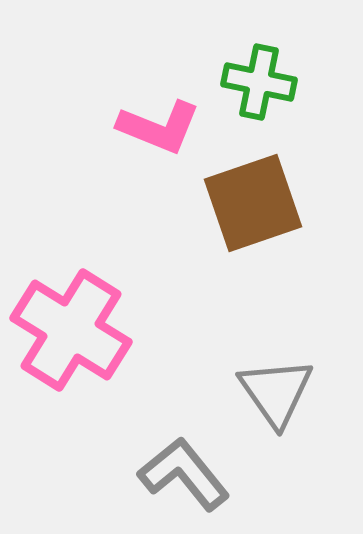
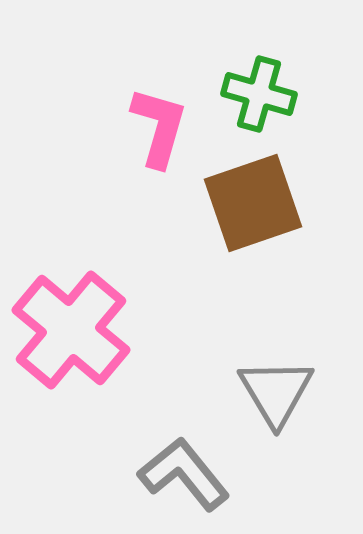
green cross: moved 12 px down; rotated 4 degrees clockwise
pink L-shape: rotated 96 degrees counterclockwise
pink cross: rotated 8 degrees clockwise
gray triangle: rotated 4 degrees clockwise
